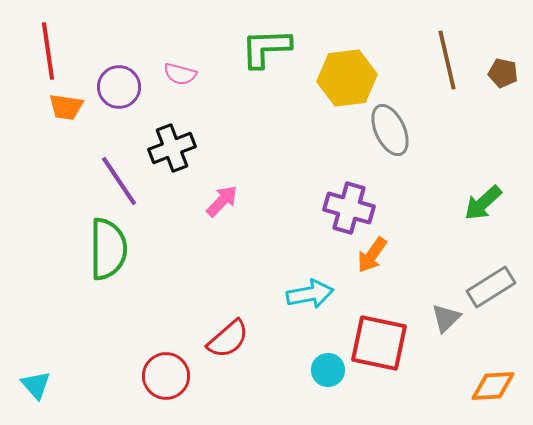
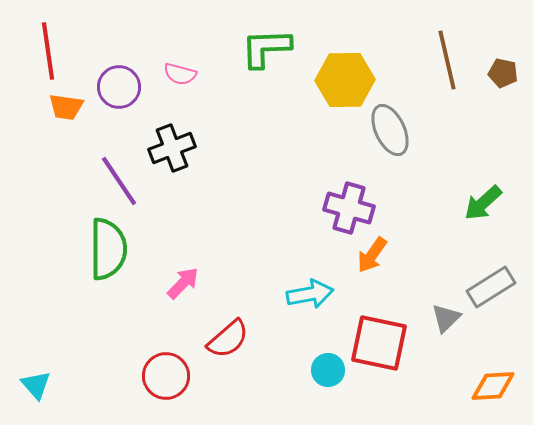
yellow hexagon: moved 2 px left, 2 px down; rotated 6 degrees clockwise
pink arrow: moved 39 px left, 82 px down
